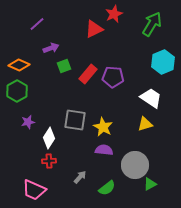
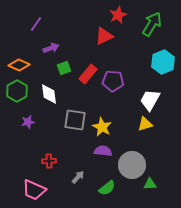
red star: moved 4 px right, 1 px down
purple line: moved 1 px left; rotated 14 degrees counterclockwise
red triangle: moved 10 px right, 7 px down
green square: moved 2 px down
purple pentagon: moved 4 px down
white trapezoid: moved 1 px left, 2 px down; rotated 95 degrees counterclockwise
yellow star: moved 1 px left
white diamond: moved 44 px up; rotated 40 degrees counterclockwise
purple semicircle: moved 1 px left, 1 px down
gray circle: moved 3 px left
gray arrow: moved 2 px left
green triangle: rotated 24 degrees clockwise
